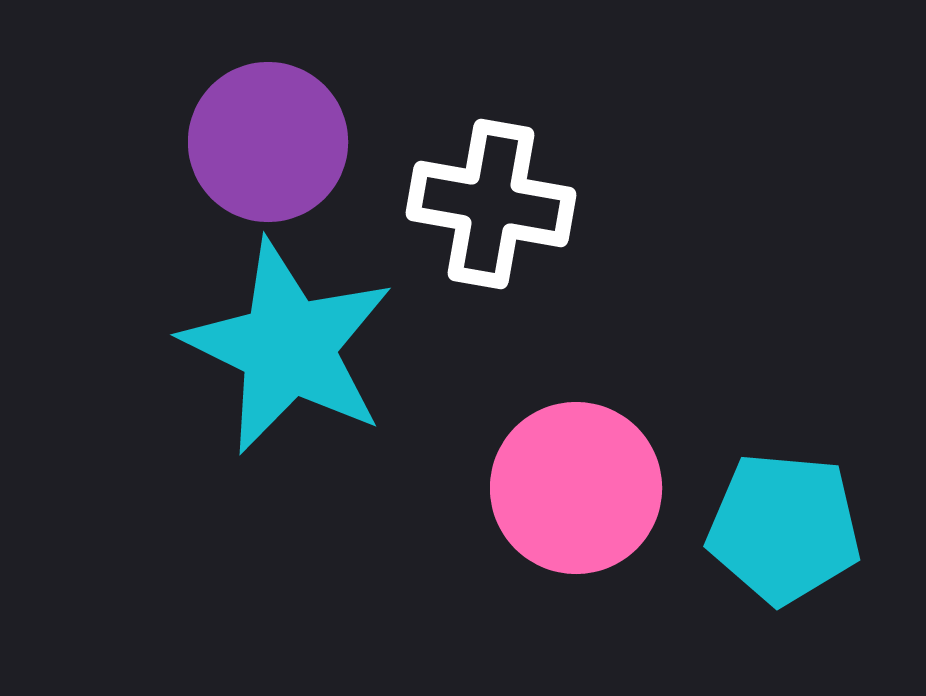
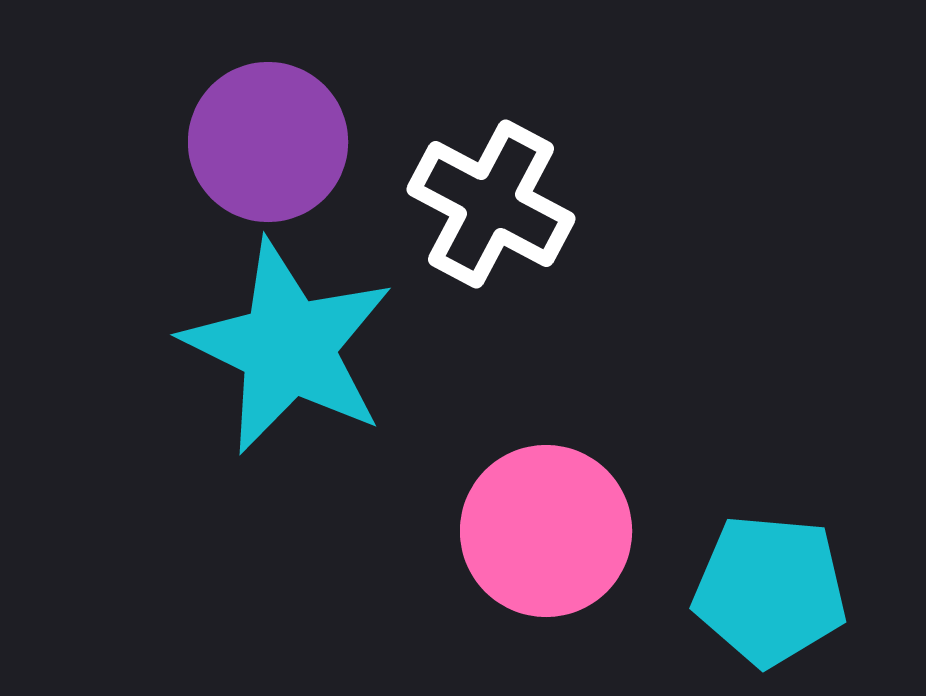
white cross: rotated 18 degrees clockwise
pink circle: moved 30 px left, 43 px down
cyan pentagon: moved 14 px left, 62 px down
